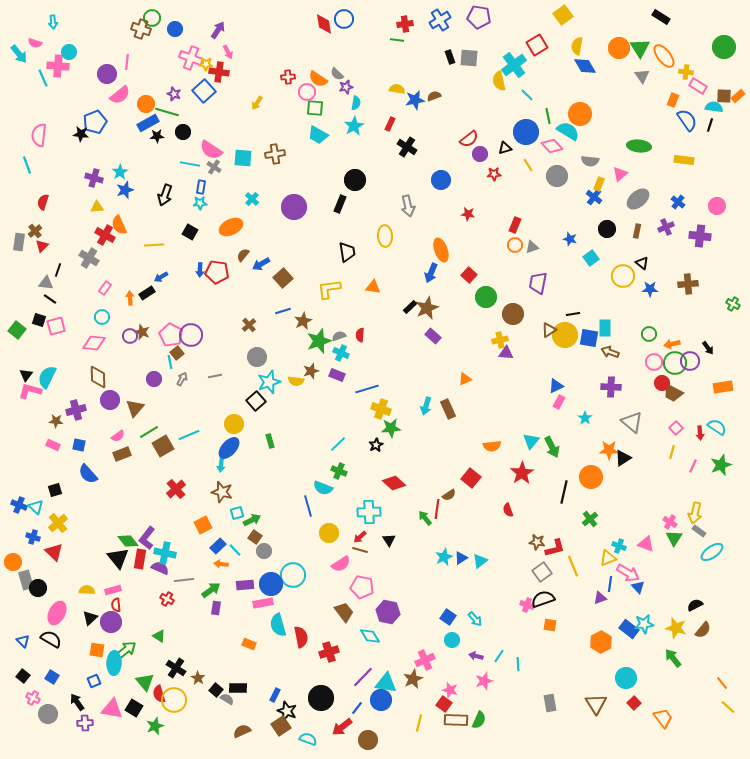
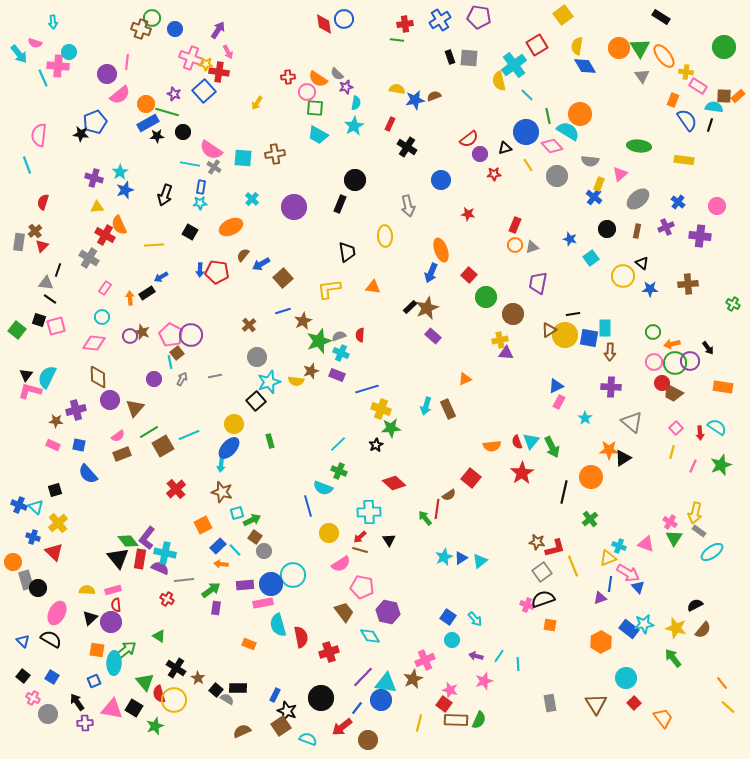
green circle at (649, 334): moved 4 px right, 2 px up
brown arrow at (610, 352): rotated 108 degrees counterclockwise
orange rectangle at (723, 387): rotated 18 degrees clockwise
red semicircle at (508, 510): moved 9 px right, 68 px up
